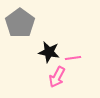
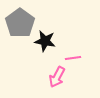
black star: moved 4 px left, 11 px up
